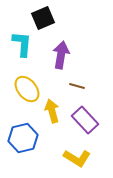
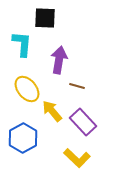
black square: moved 2 px right; rotated 25 degrees clockwise
purple arrow: moved 2 px left, 5 px down
yellow arrow: rotated 25 degrees counterclockwise
purple rectangle: moved 2 px left, 2 px down
blue hexagon: rotated 16 degrees counterclockwise
yellow L-shape: rotated 12 degrees clockwise
